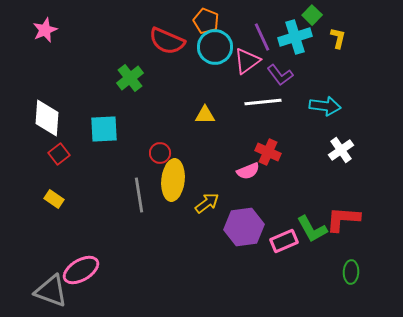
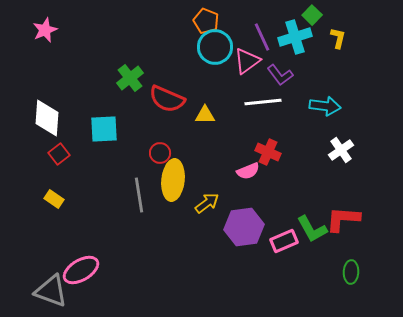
red semicircle: moved 58 px down
